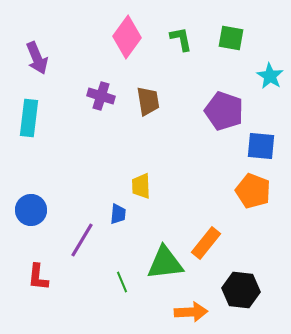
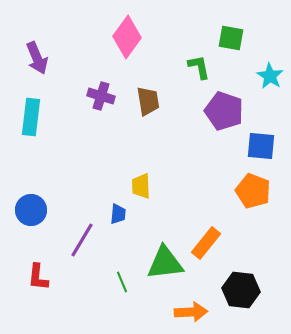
green L-shape: moved 18 px right, 28 px down
cyan rectangle: moved 2 px right, 1 px up
